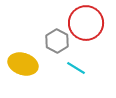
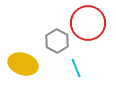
red circle: moved 2 px right
cyan line: rotated 36 degrees clockwise
